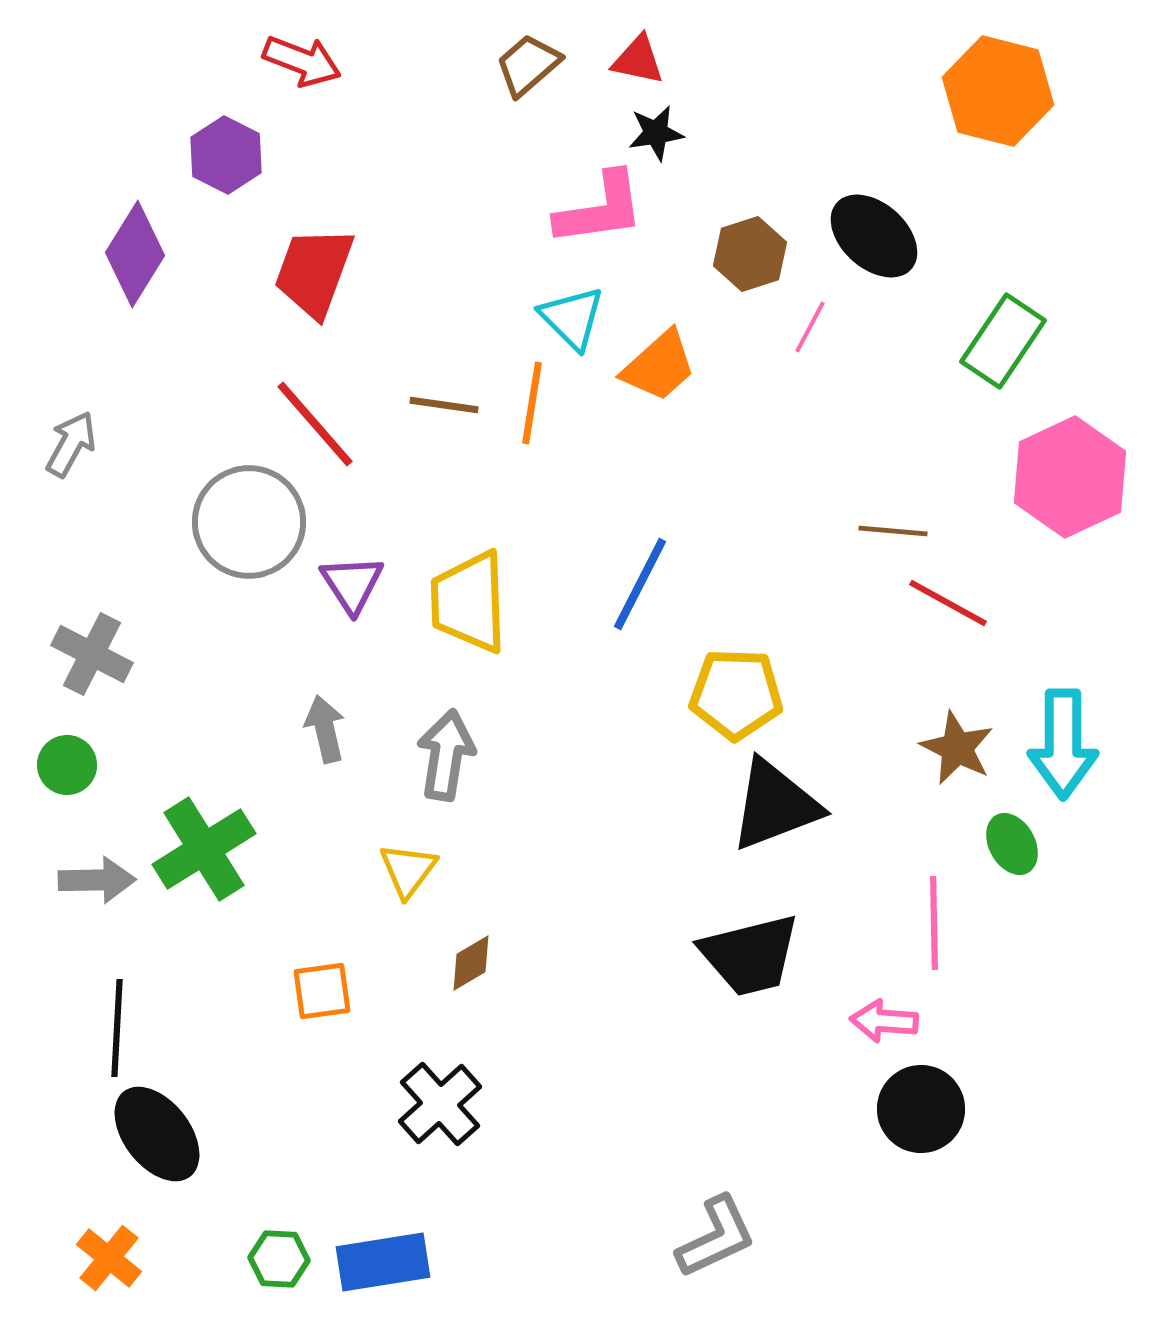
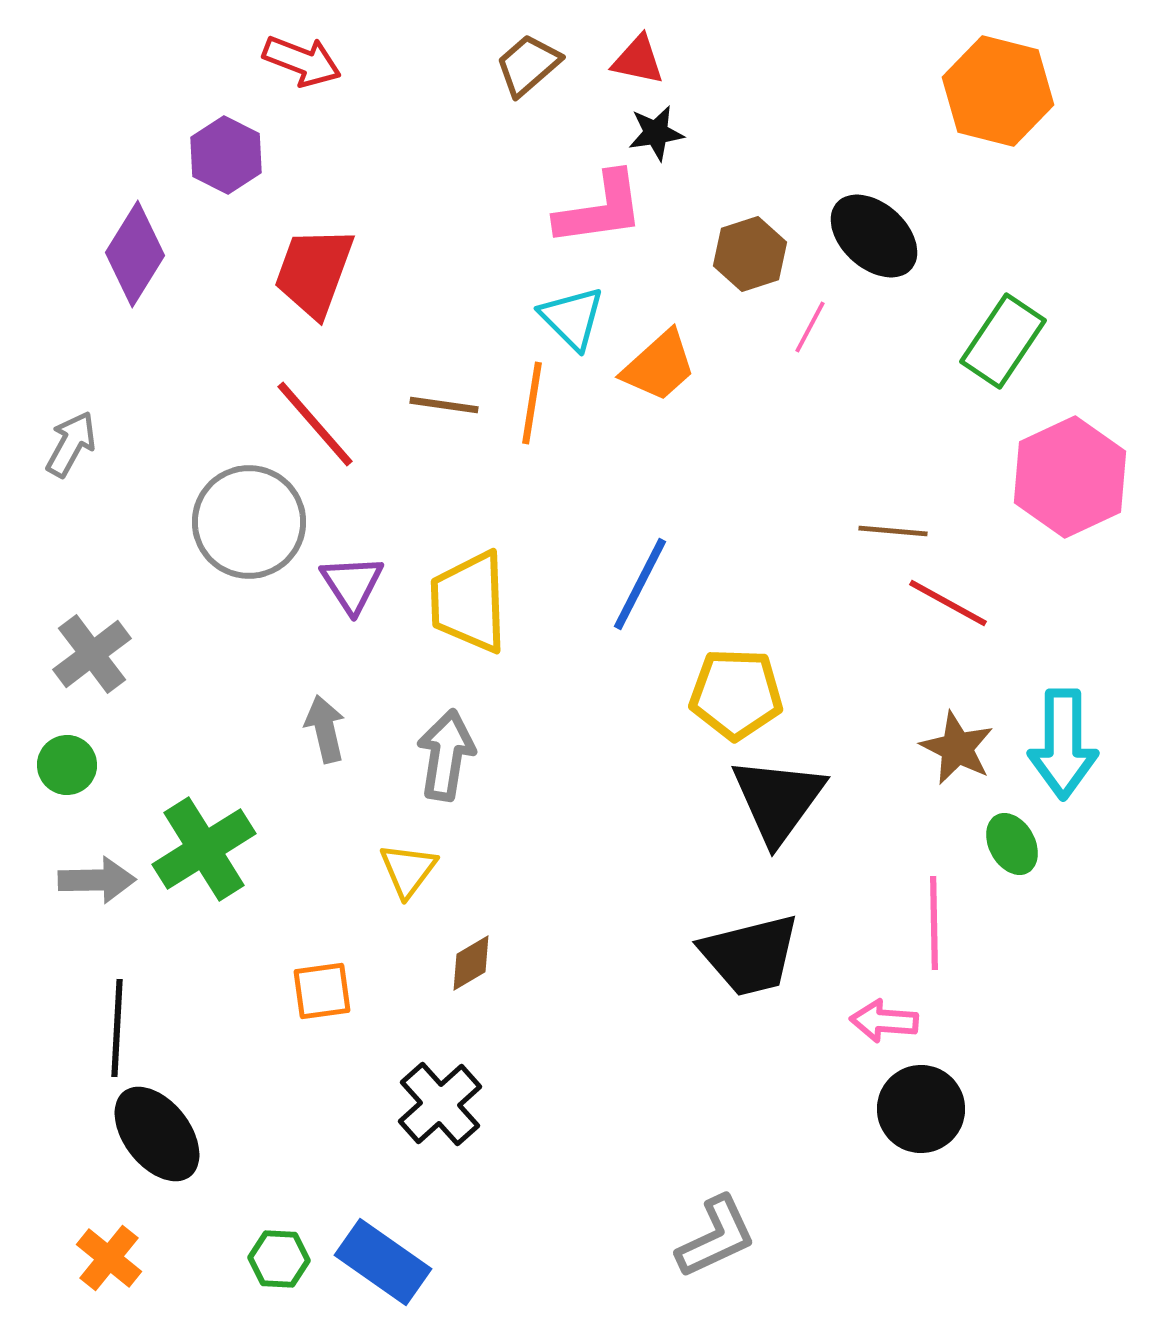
gray cross at (92, 654): rotated 26 degrees clockwise
black triangle at (775, 805): moved 3 px right, 5 px up; rotated 33 degrees counterclockwise
blue rectangle at (383, 1262): rotated 44 degrees clockwise
